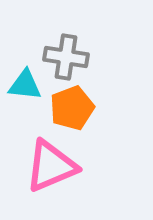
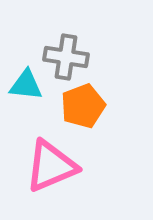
cyan triangle: moved 1 px right
orange pentagon: moved 11 px right, 2 px up
